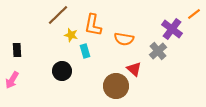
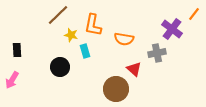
orange line: rotated 16 degrees counterclockwise
gray cross: moved 1 px left, 2 px down; rotated 30 degrees clockwise
black circle: moved 2 px left, 4 px up
brown circle: moved 3 px down
